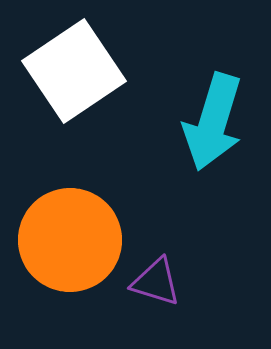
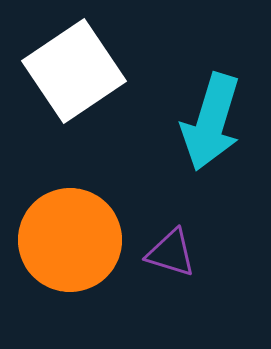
cyan arrow: moved 2 px left
purple triangle: moved 15 px right, 29 px up
